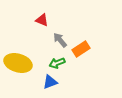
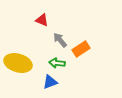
green arrow: rotated 28 degrees clockwise
